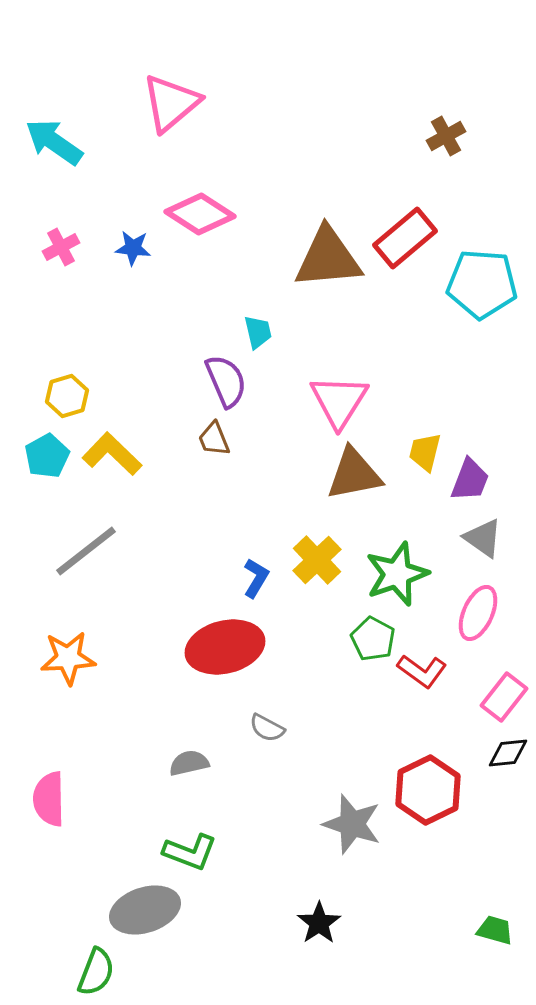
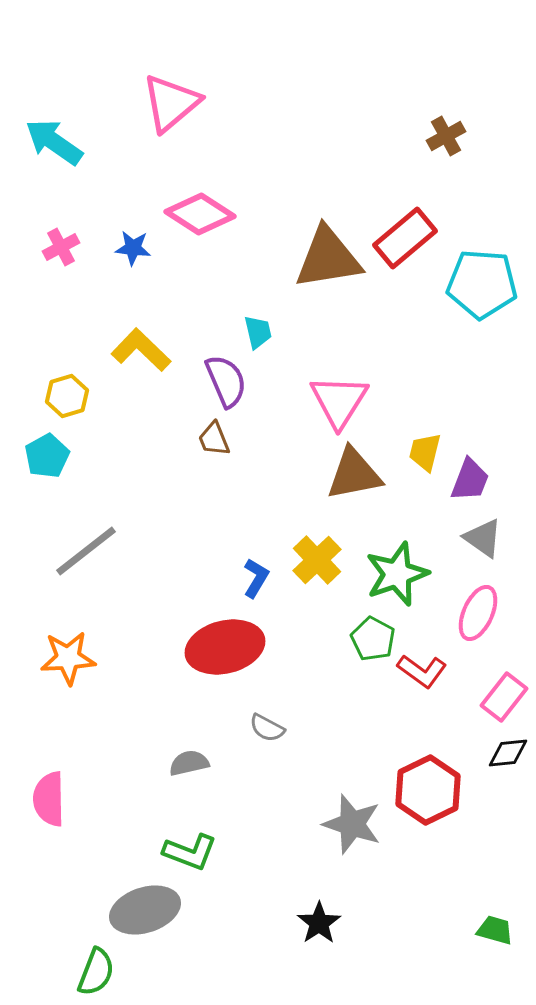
brown triangle at (328, 258): rotated 4 degrees counterclockwise
yellow L-shape at (112, 454): moved 29 px right, 104 px up
